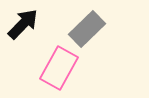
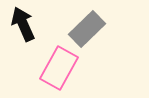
black arrow: rotated 68 degrees counterclockwise
